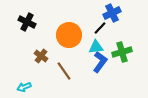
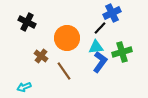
orange circle: moved 2 px left, 3 px down
